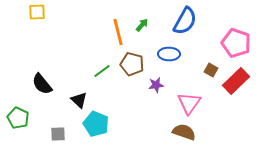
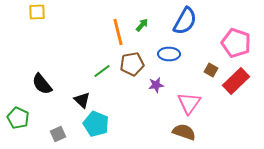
brown pentagon: rotated 25 degrees counterclockwise
black triangle: moved 3 px right
gray square: rotated 21 degrees counterclockwise
